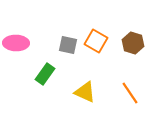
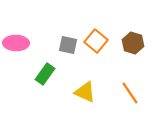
orange square: rotated 10 degrees clockwise
